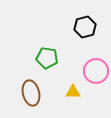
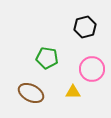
pink circle: moved 4 px left, 2 px up
brown ellipse: rotated 50 degrees counterclockwise
